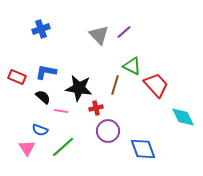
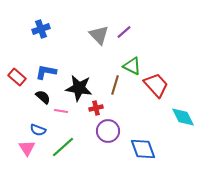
red rectangle: rotated 18 degrees clockwise
blue semicircle: moved 2 px left
